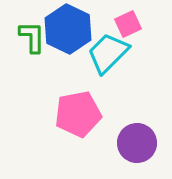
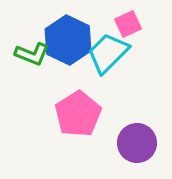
blue hexagon: moved 11 px down
green L-shape: moved 17 px down; rotated 112 degrees clockwise
pink pentagon: rotated 21 degrees counterclockwise
